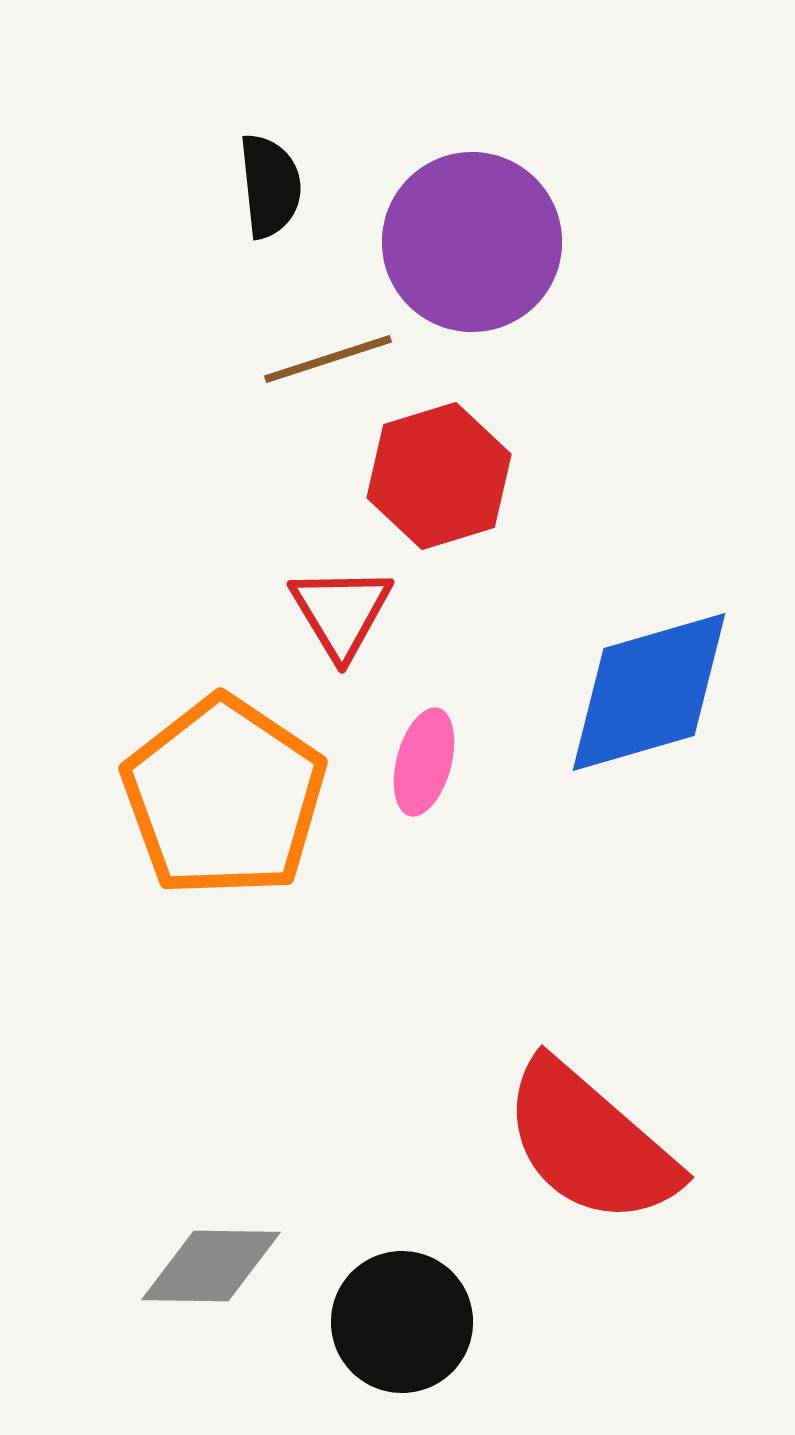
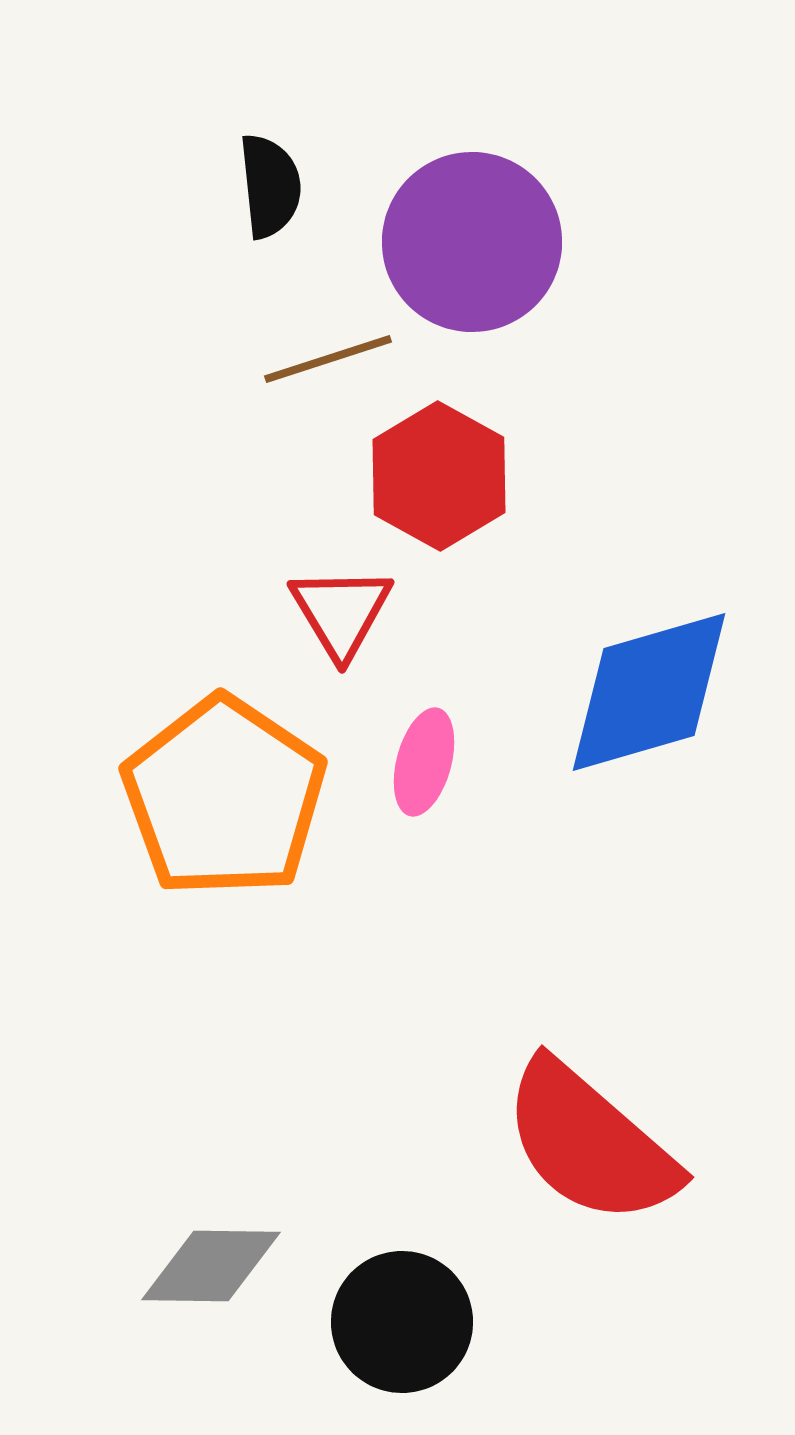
red hexagon: rotated 14 degrees counterclockwise
